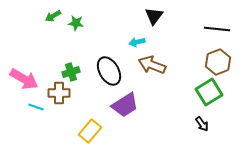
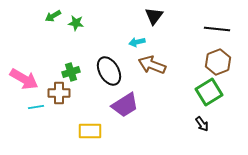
cyan line: rotated 28 degrees counterclockwise
yellow rectangle: rotated 50 degrees clockwise
